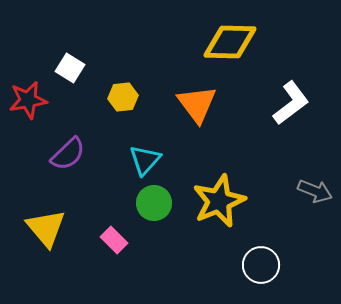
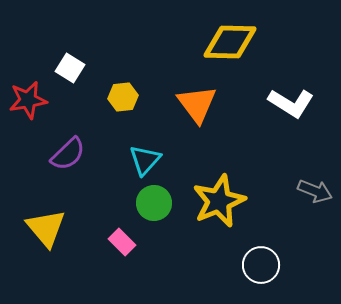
white L-shape: rotated 69 degrees clockwise
pink rectangle: moved 8 px right, 2 px down
